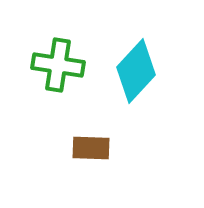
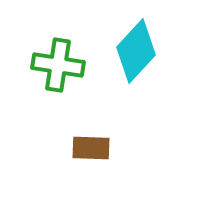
cyan diamond: moved 20 px up
